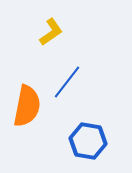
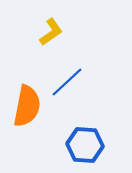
blue line: rotated 9 degrees clockwise
blue hexagon: moved 3 px left, 4 px down; rotated 6 degrees counterclockwise
